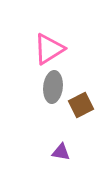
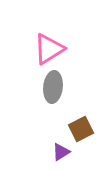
brown square: moved 24 px down
purple triangle: rotated 42 degrees counterclockwise
